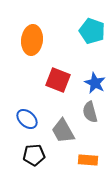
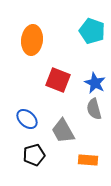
gray semicircle: moved 4 px right, 3 px up
black pentagon: rotated 10 degrees counterclockwise
